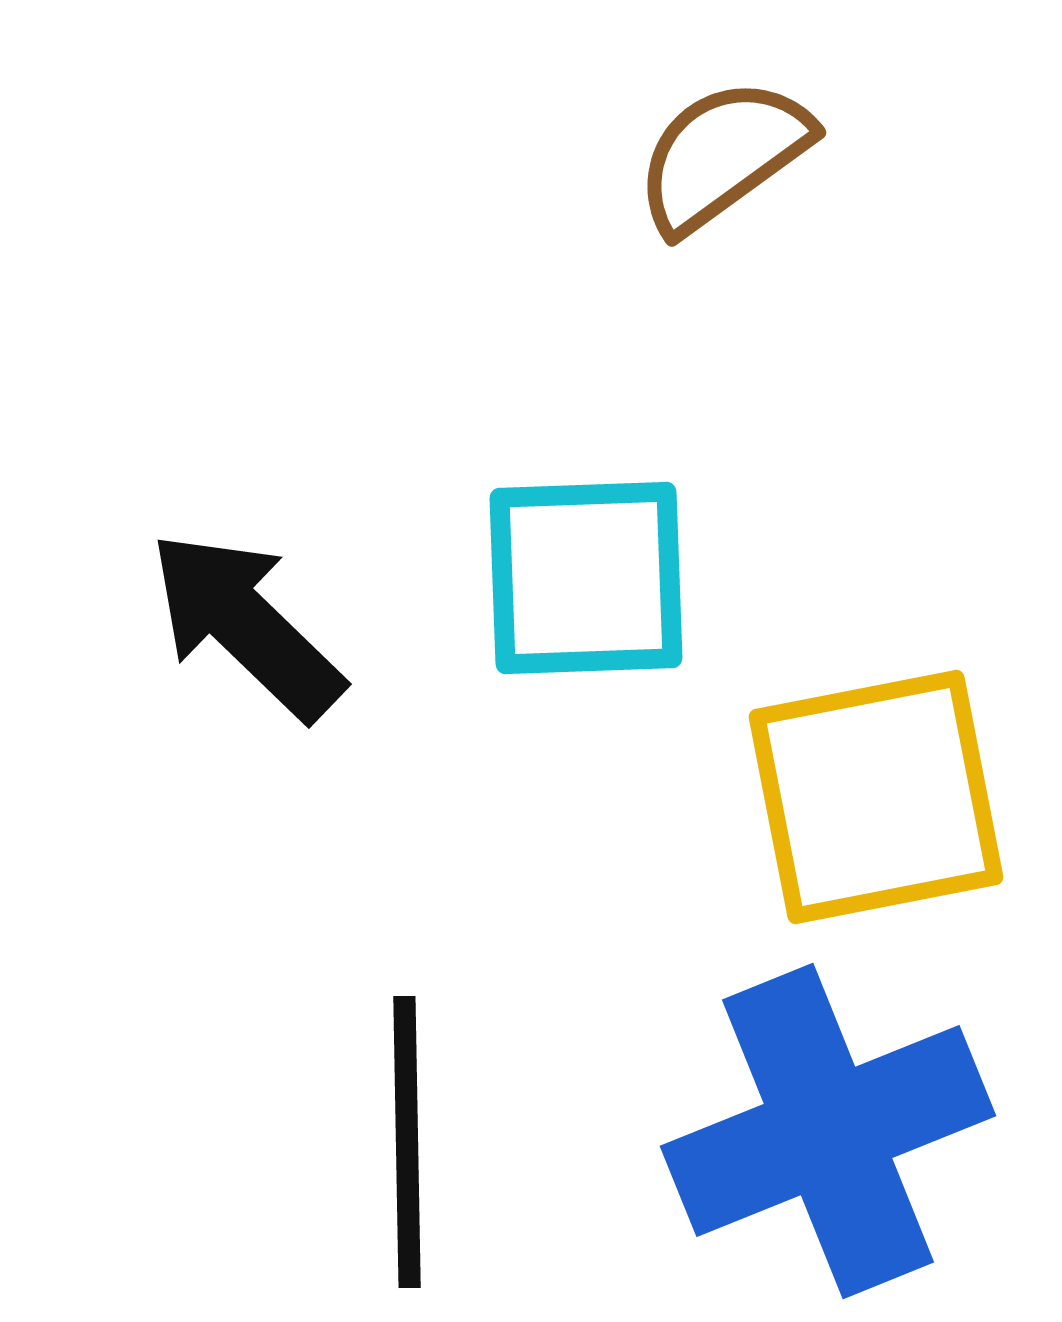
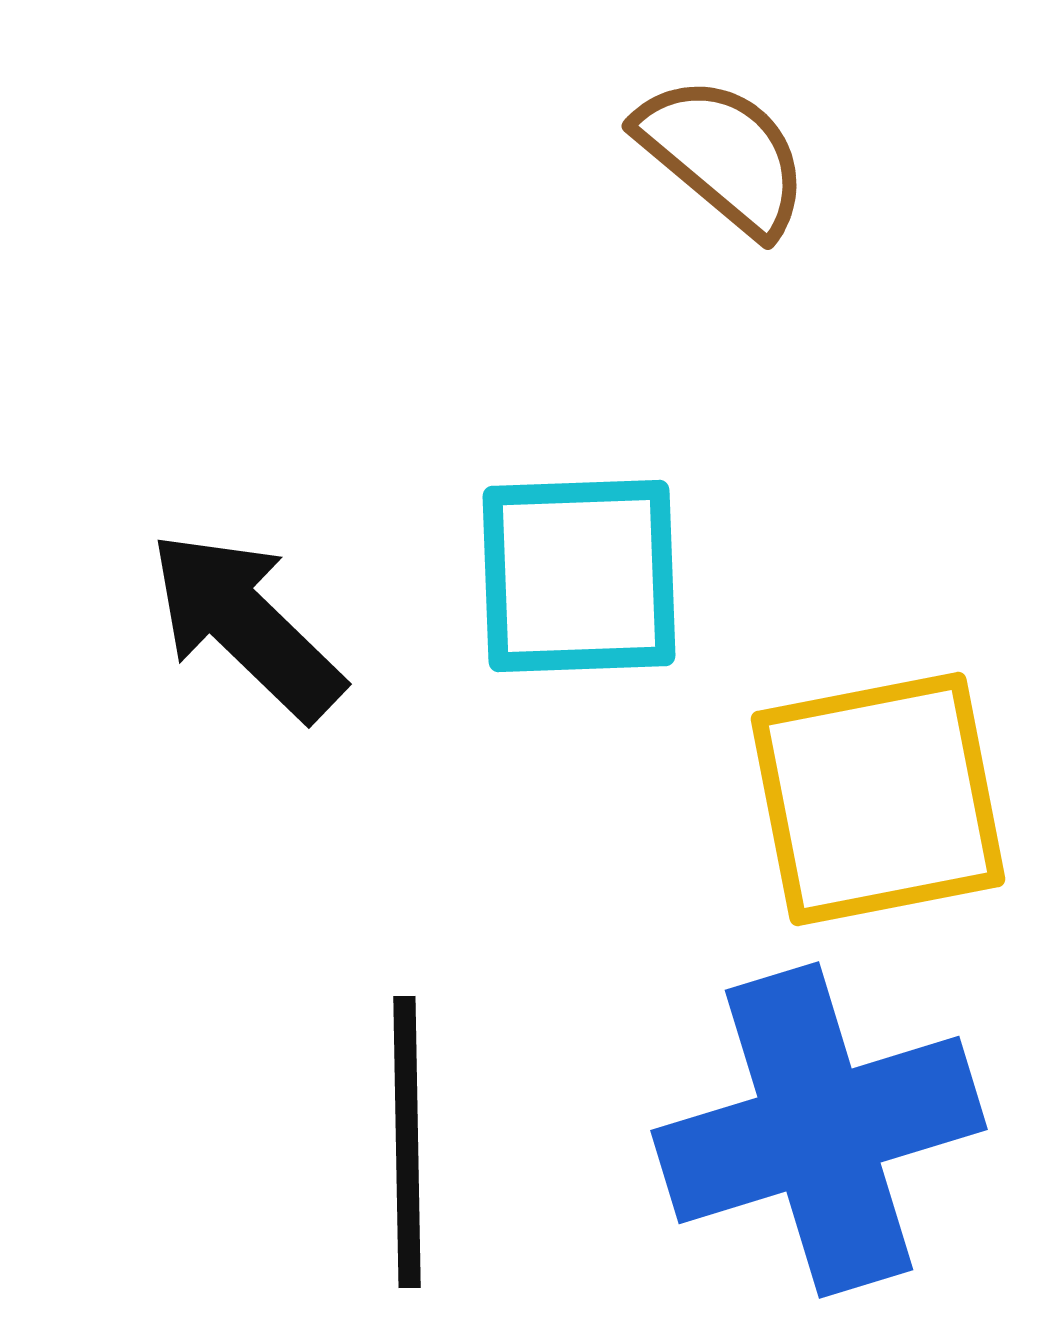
brown semicircle: rotated 76 degrees clockwise
cyan square: moved 7 px left, 2 px up
yellow square: moved 2 px right, 2 px down
blue cross: moved 9 px left, 1 px up; rotated 5 degrees clockwise
